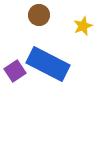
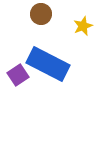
brown circle: moved 2 px right, 1 px up
purple square: moved 3 px right, 4 px down
